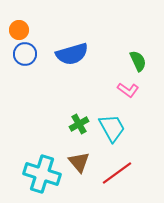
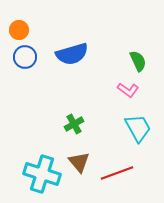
blue circle: moved 3 px down
green cross: moved 5 px left
cyan trapezoid: moved 26 px right
red line: rotated 16 degrees clockwise
